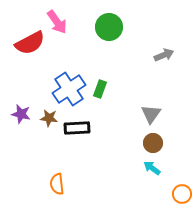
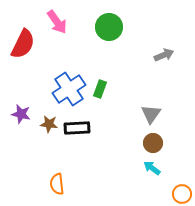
red semicircle: moved 7 px left, 1 px down; rotated 36 degrees counterclockwise
brown star: moved 6 px down
